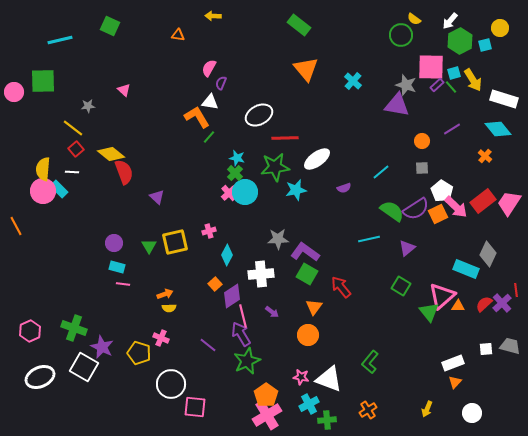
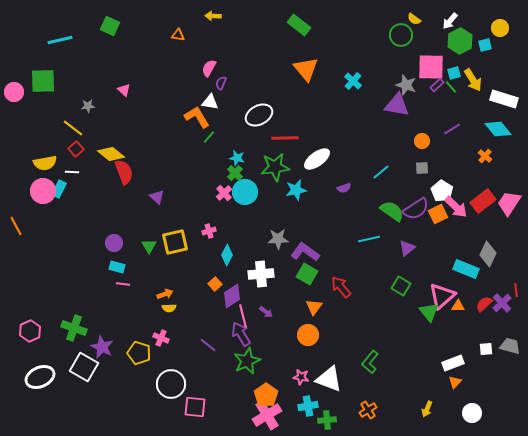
yellow semicircle at (43, 169): moved 2 px right, 6 px up; rotated 105 degrees counterclockwise
cyan rectangle at (59, 189): rotated 72 degrees clockwise
pink cross at (229, 193): moved 5 px left
purple arrow at (272, 312): moved 6 px left
cyan cross at (309, 404): moved 1 px left, 2 px down; rotated 18 degrees clockwise
